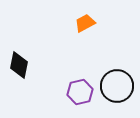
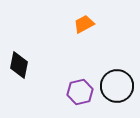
orange trapezoid: moved 1 px left, 1 px down
